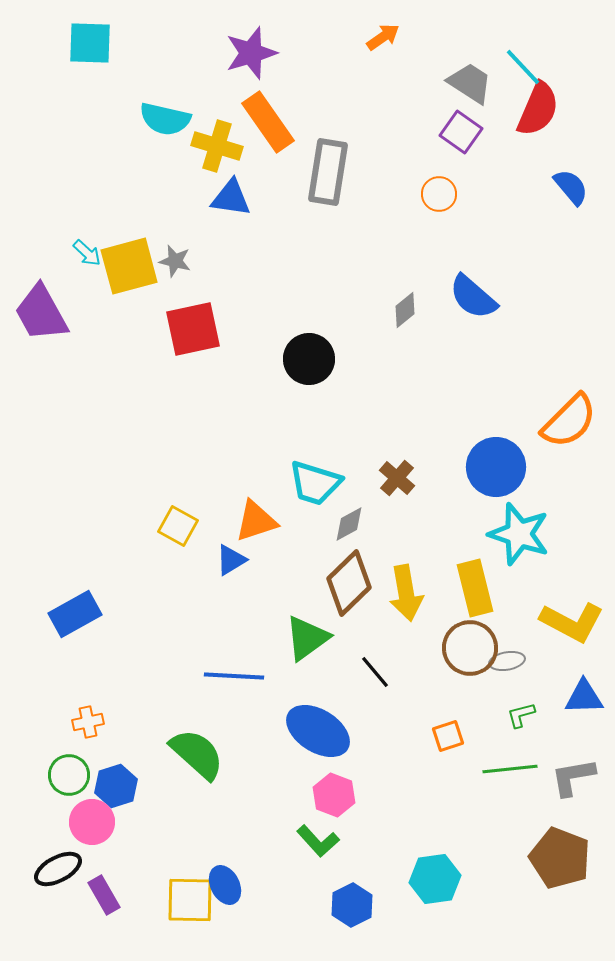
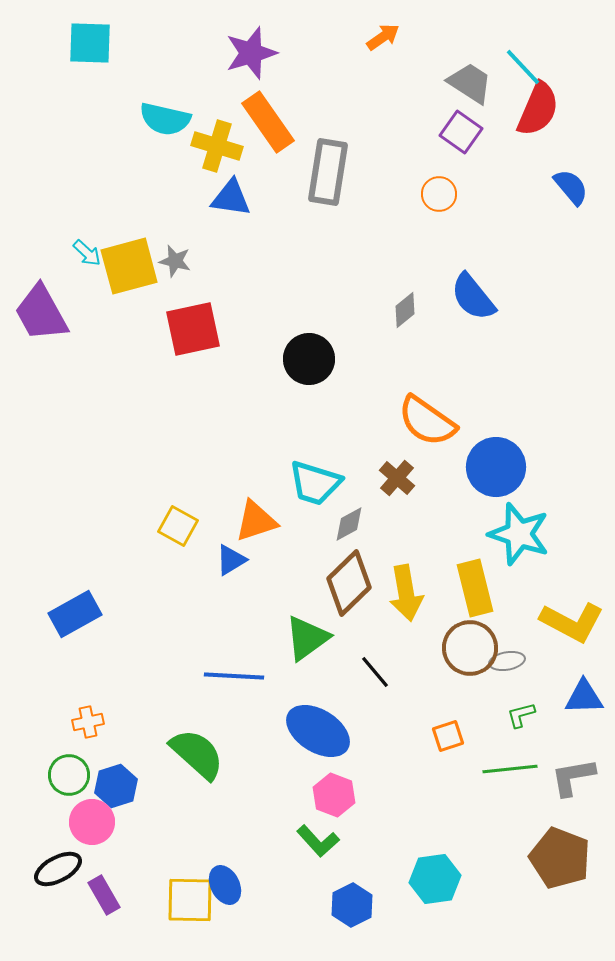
blue semicircle at (473, 297): rotated 10 degrees clockwise
orange semicircle at (569, 421): moved 142 px left; rotated 80 degrees clockwise
